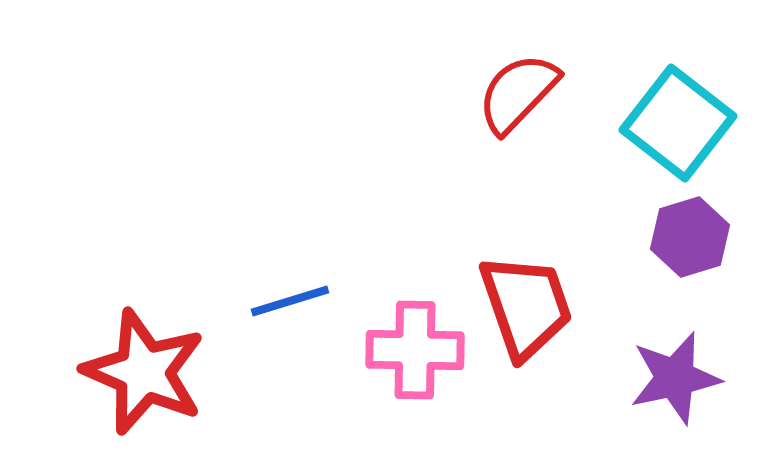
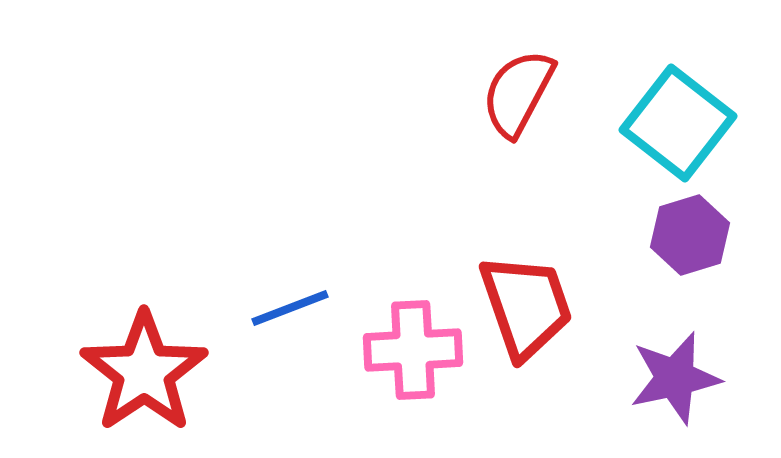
red semicircle: rotated 16 degrees counterclockwise
purple hexagon: moved 2 px up
blue line: moved 7 px down; rotated 4 degrees counterclockwise
pink cross: moved 2 px left; rotated 4 degrees counterclockwise
red star: rotated 15 degrees clockwise
